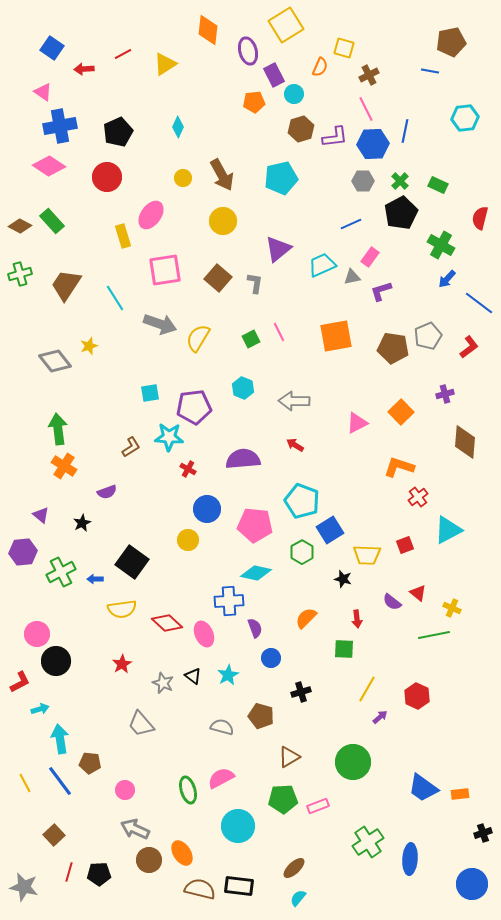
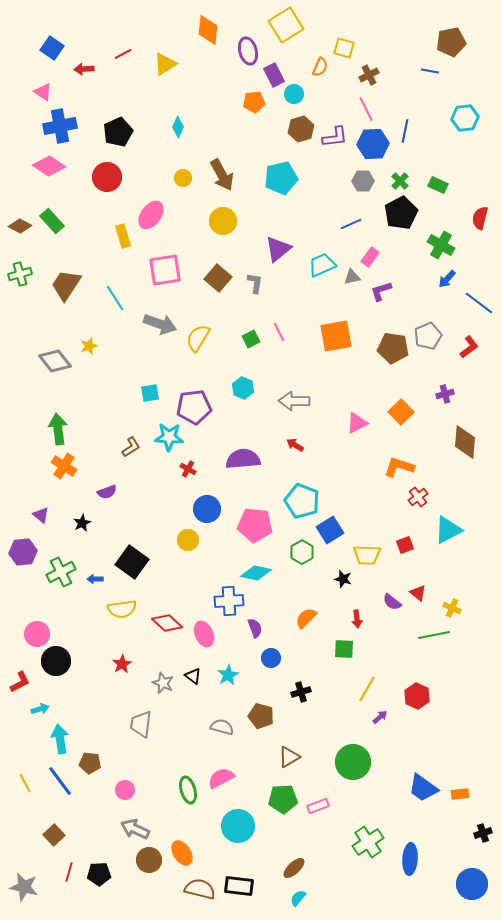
gray trapezoid at (141, 724): rotated 48 degrees clockwise
